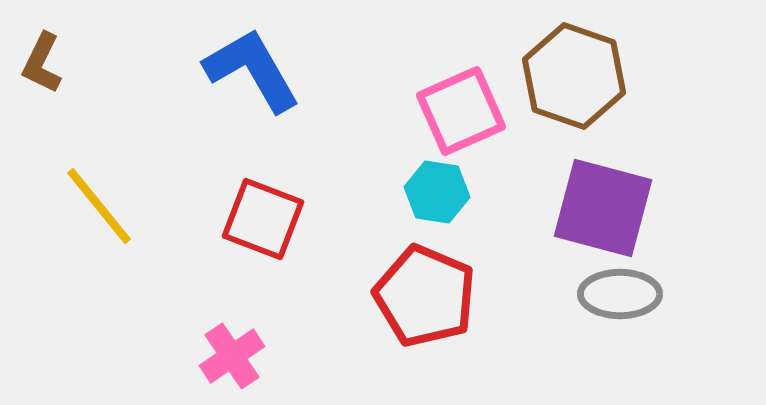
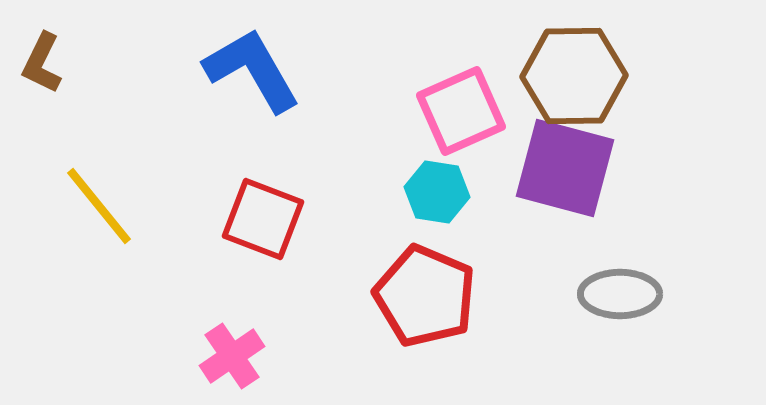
brown hexagon: rotated 20 degrees counterclockwise
purple square: moved 38 px left, 40 px up
